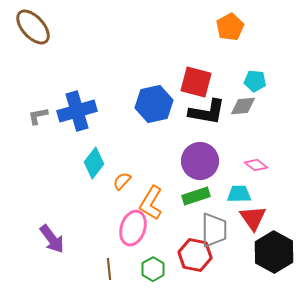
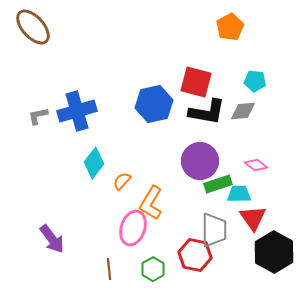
gray diamond: moved 5 px down
green rectangle: moved 22 px right, 12 px up
